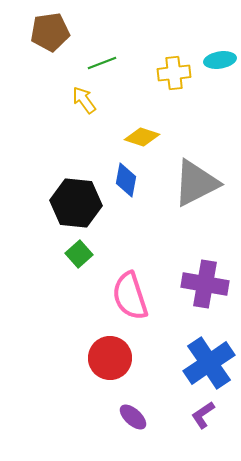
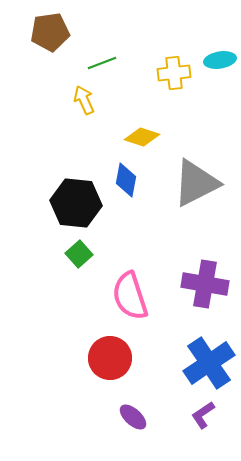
yellow arrow: rotated 12 degrees clockwise
